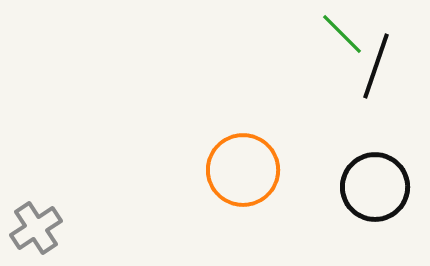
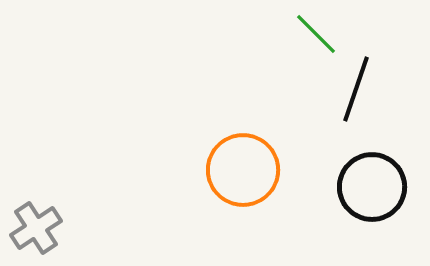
green line: moved 26 px left
black line: moved 20 px left, 23 px down
black circle: moved 3 px left
